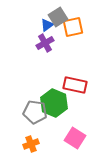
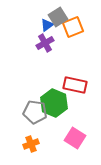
orange square: rotated 10 degrees counterclockwise
